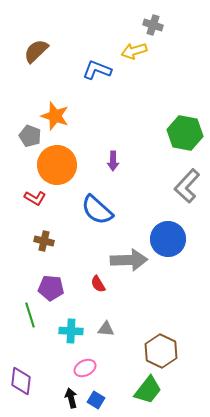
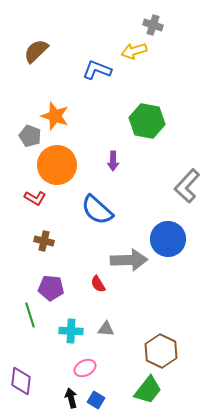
green hexagon: moved 38 px left, 12 px up
